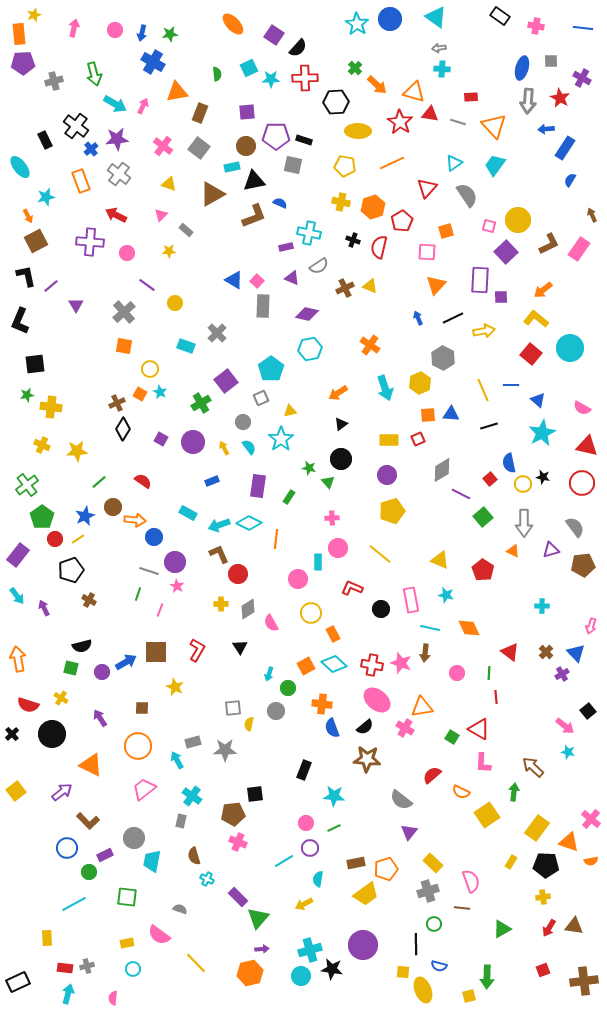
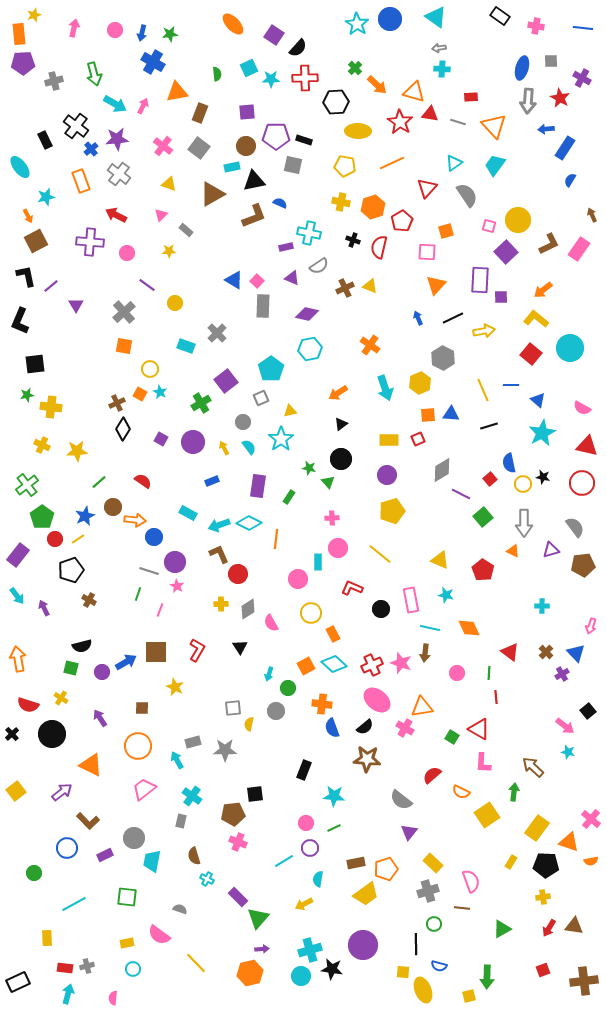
red cross at (372, 665): rotated 35 degrees counterclockwise
green circle at (89, 872): moved 55 px left, 1 px down
